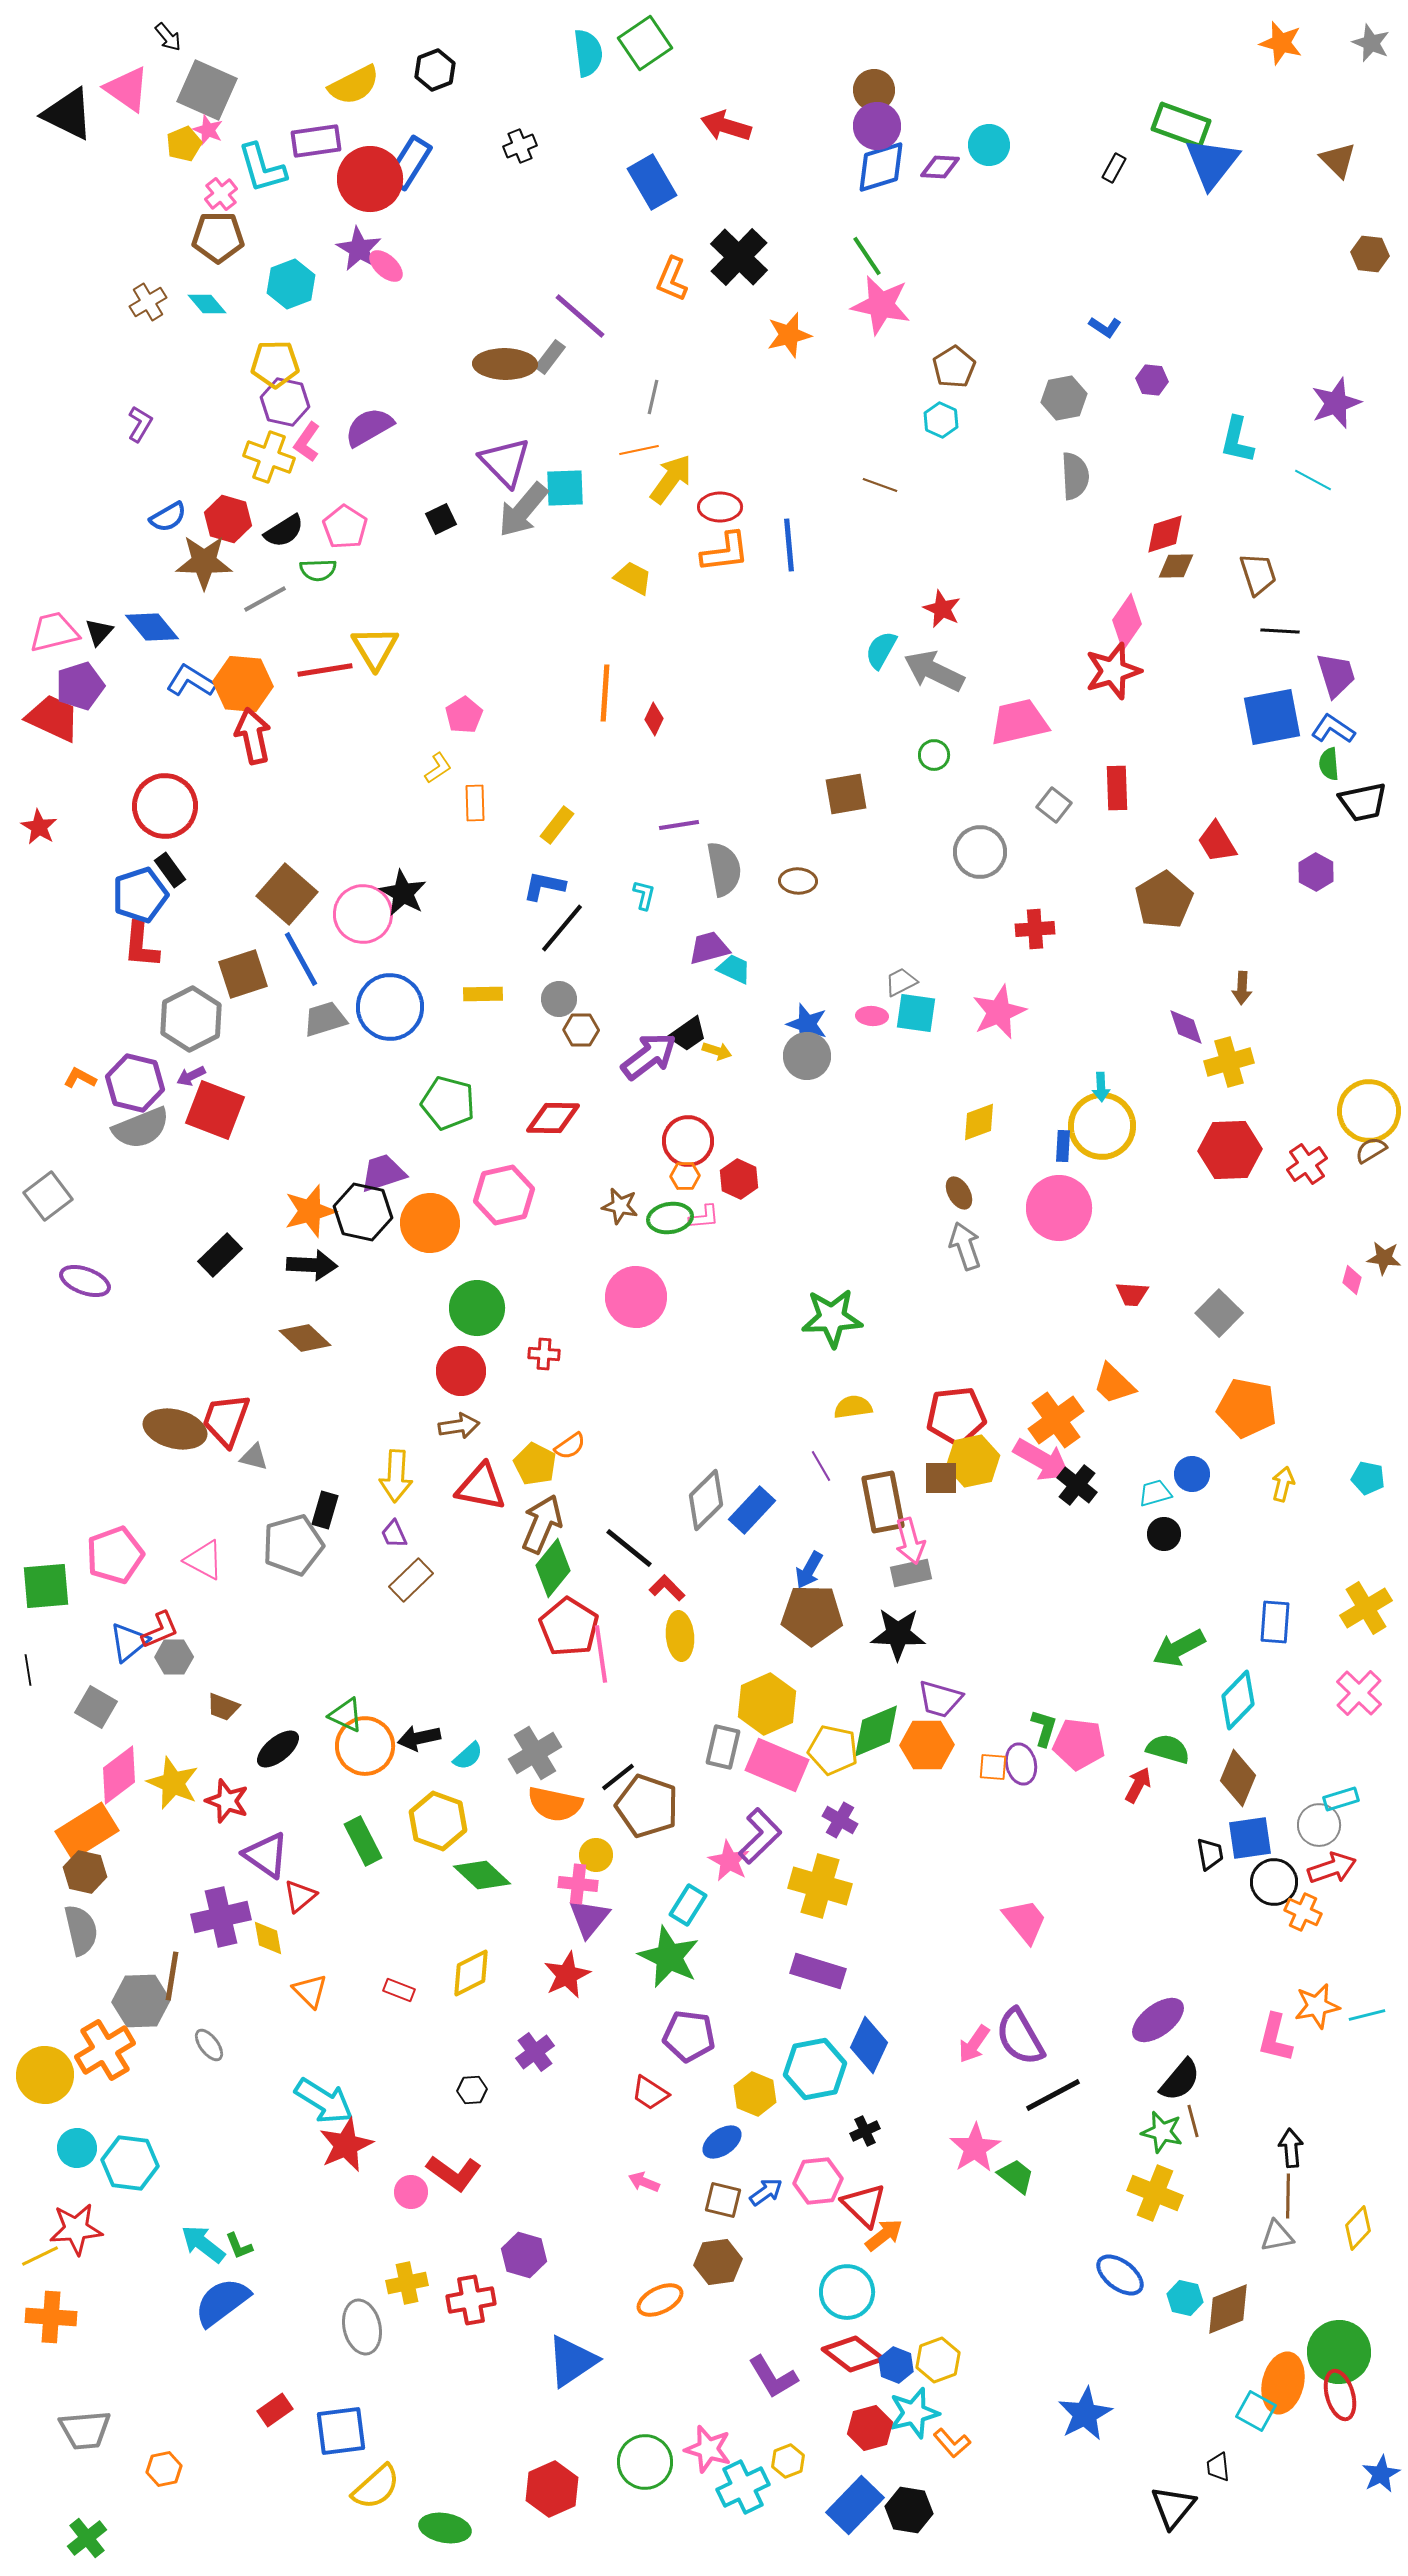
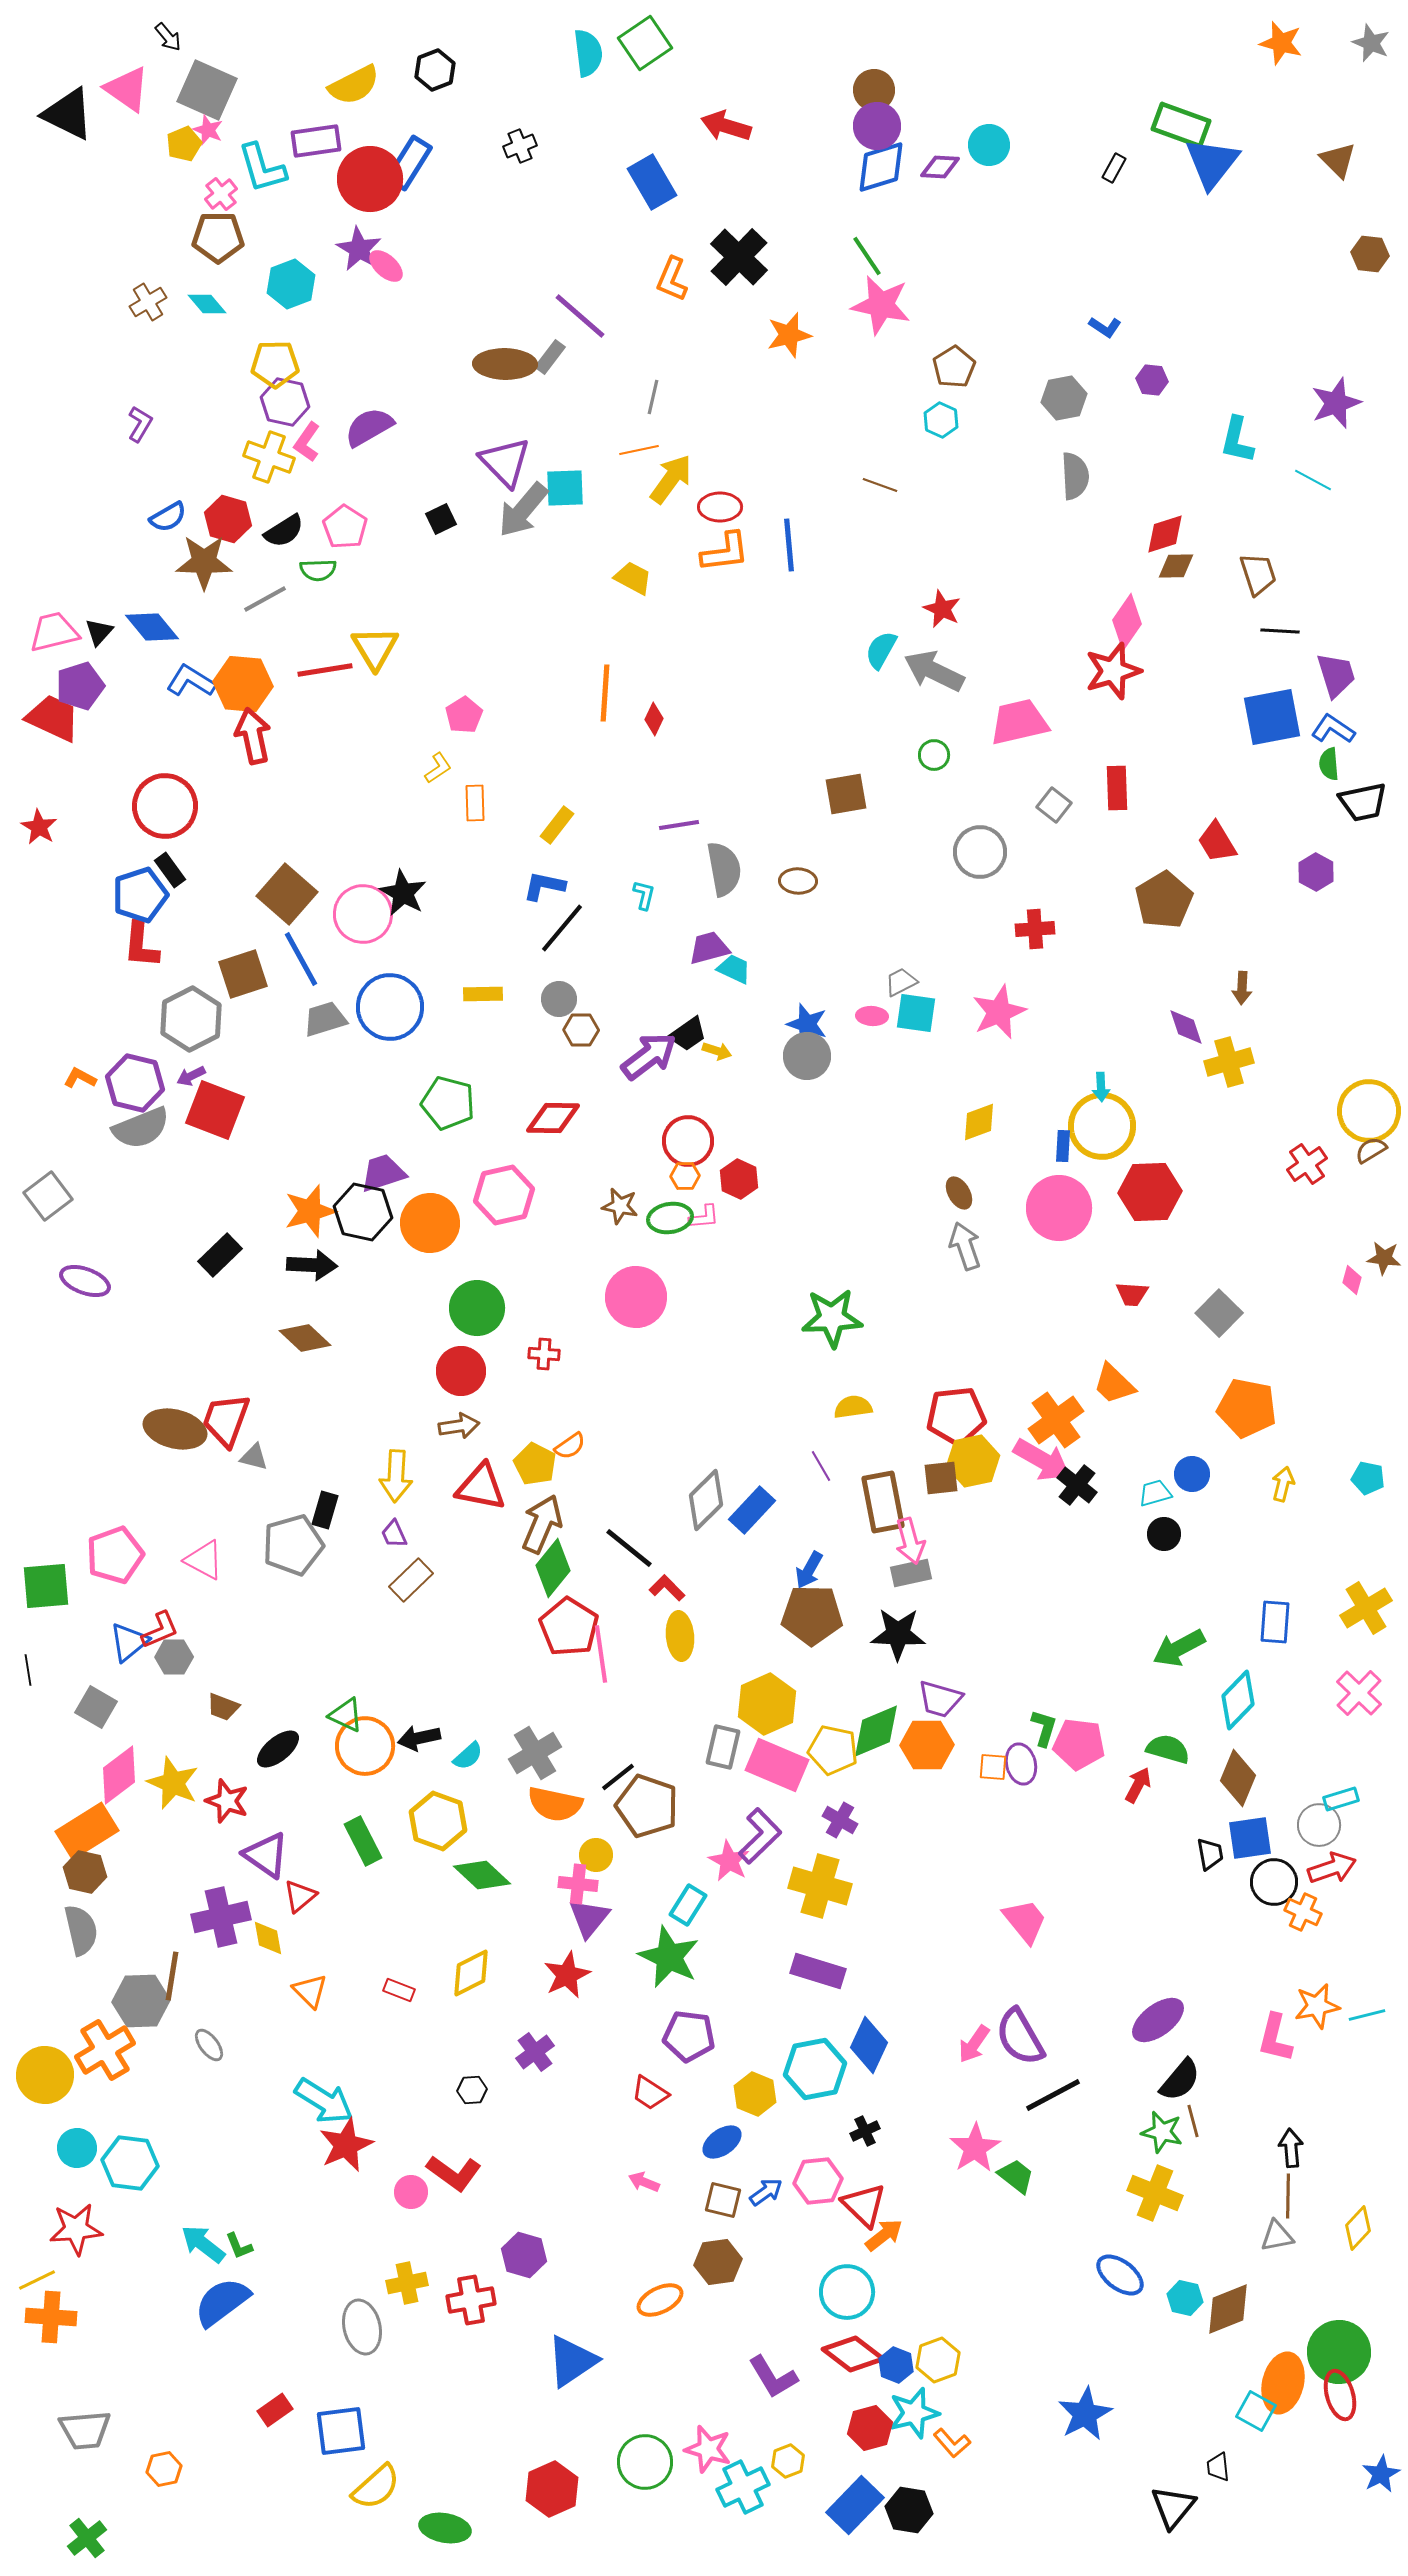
red hexagon at (1230, 1150): moved 80 px left, 42 px down
brown square at (941, 1478): rotated 6 degrees counterclockwise
yellow line at (40, 2256): moved 3 px left, 24 px down
